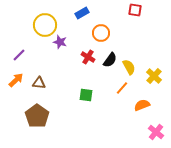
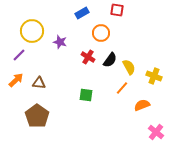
red square: moved 18 px left
yellow circle: moved 13 px left, 6 px down
yellow cross: rotated 21 degrees counterclockwise
